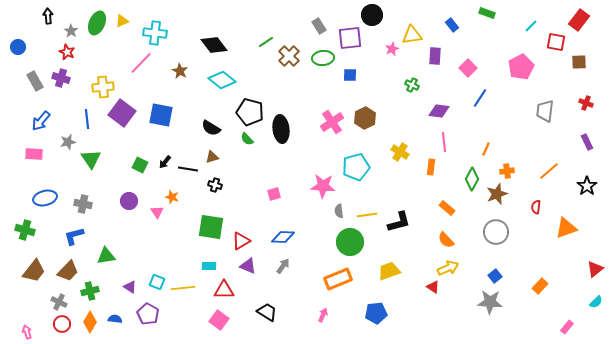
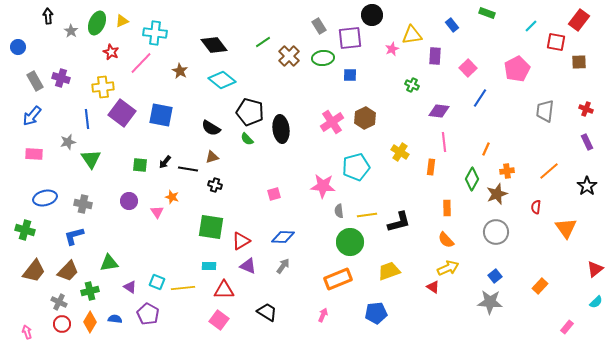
green line at (266, 42): moved 3 px left
red star at (67, 52): moved 44 px right
pink pentagon at (521, 67): moved 4 px left, 2 px down
red cross at (586, 103): moved 6 px down
blue arrow at (41, 121): moved 9 px left, 5 px up
green square at (140, 165): rotated 21 degrees counterclockwise
orange rectangle at (447, 208): rotated 49 degrees clockwise
orange triangle at (566, 228): rotated 45 degrees counterclockwise
green triangle at (106, 256): moved 3 px right, 7 px down
